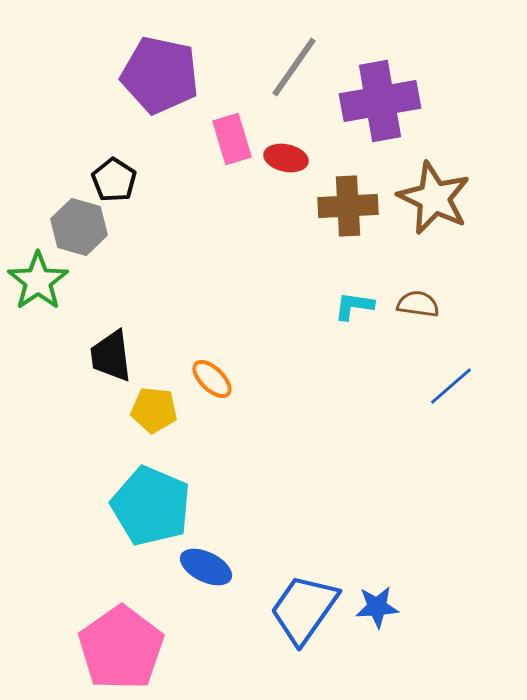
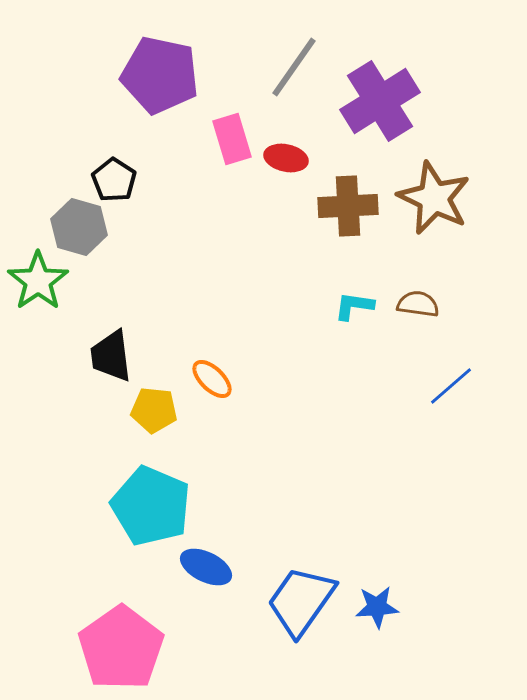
purple cross: rotated 22 degrees counterclockwise
blue trapezoid: moved 3 px left, 8 px up
